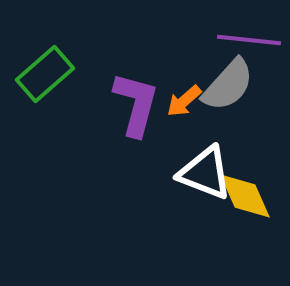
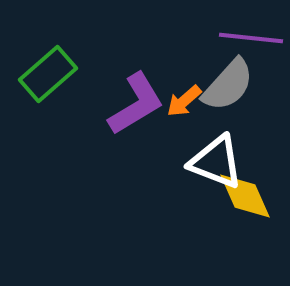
purple line: moved 2 px right, 2 px up
green rectangle: moved 3 px right
purple L-shape: rotated 44 degrees clockwise
white triangle: moved 11 px right, 11 px up
